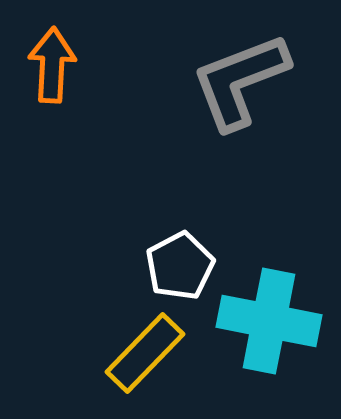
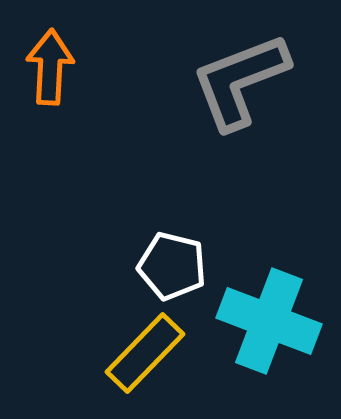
orange arrow: moved 2 px left, 2 px down
white pentagon: moved 8 px left; rotated 30 degrees counterclockwise
cyan cross: rotated 10 degrees clockwise
